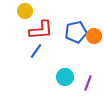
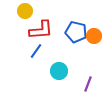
blue pentagon: rotated 25 degrees clockwise
cyan circle: moved 6 px left, 6 px up
purple line: moved 1 px down
